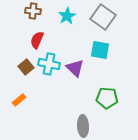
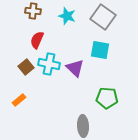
cyan star: rotated 24 degrees counterclockwise
